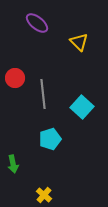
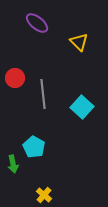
cyan pentagon: moved 16 px left, 8 px down; rotated 25 degrees counterclockwise
